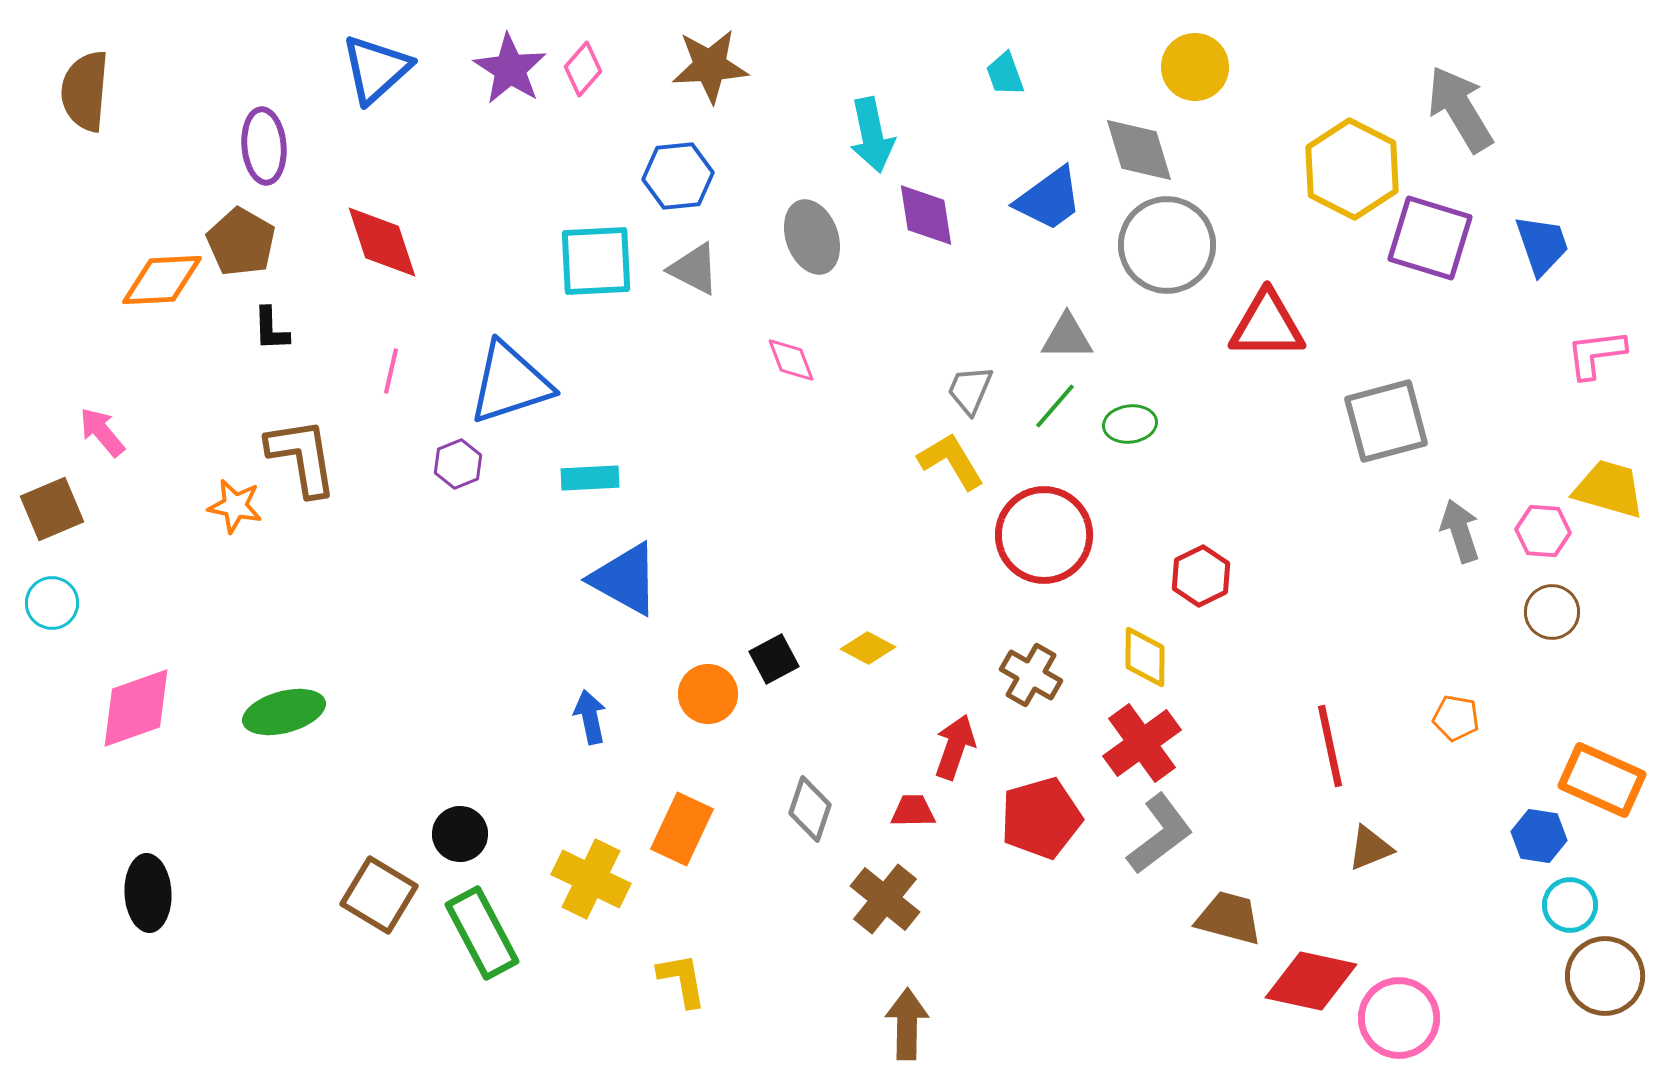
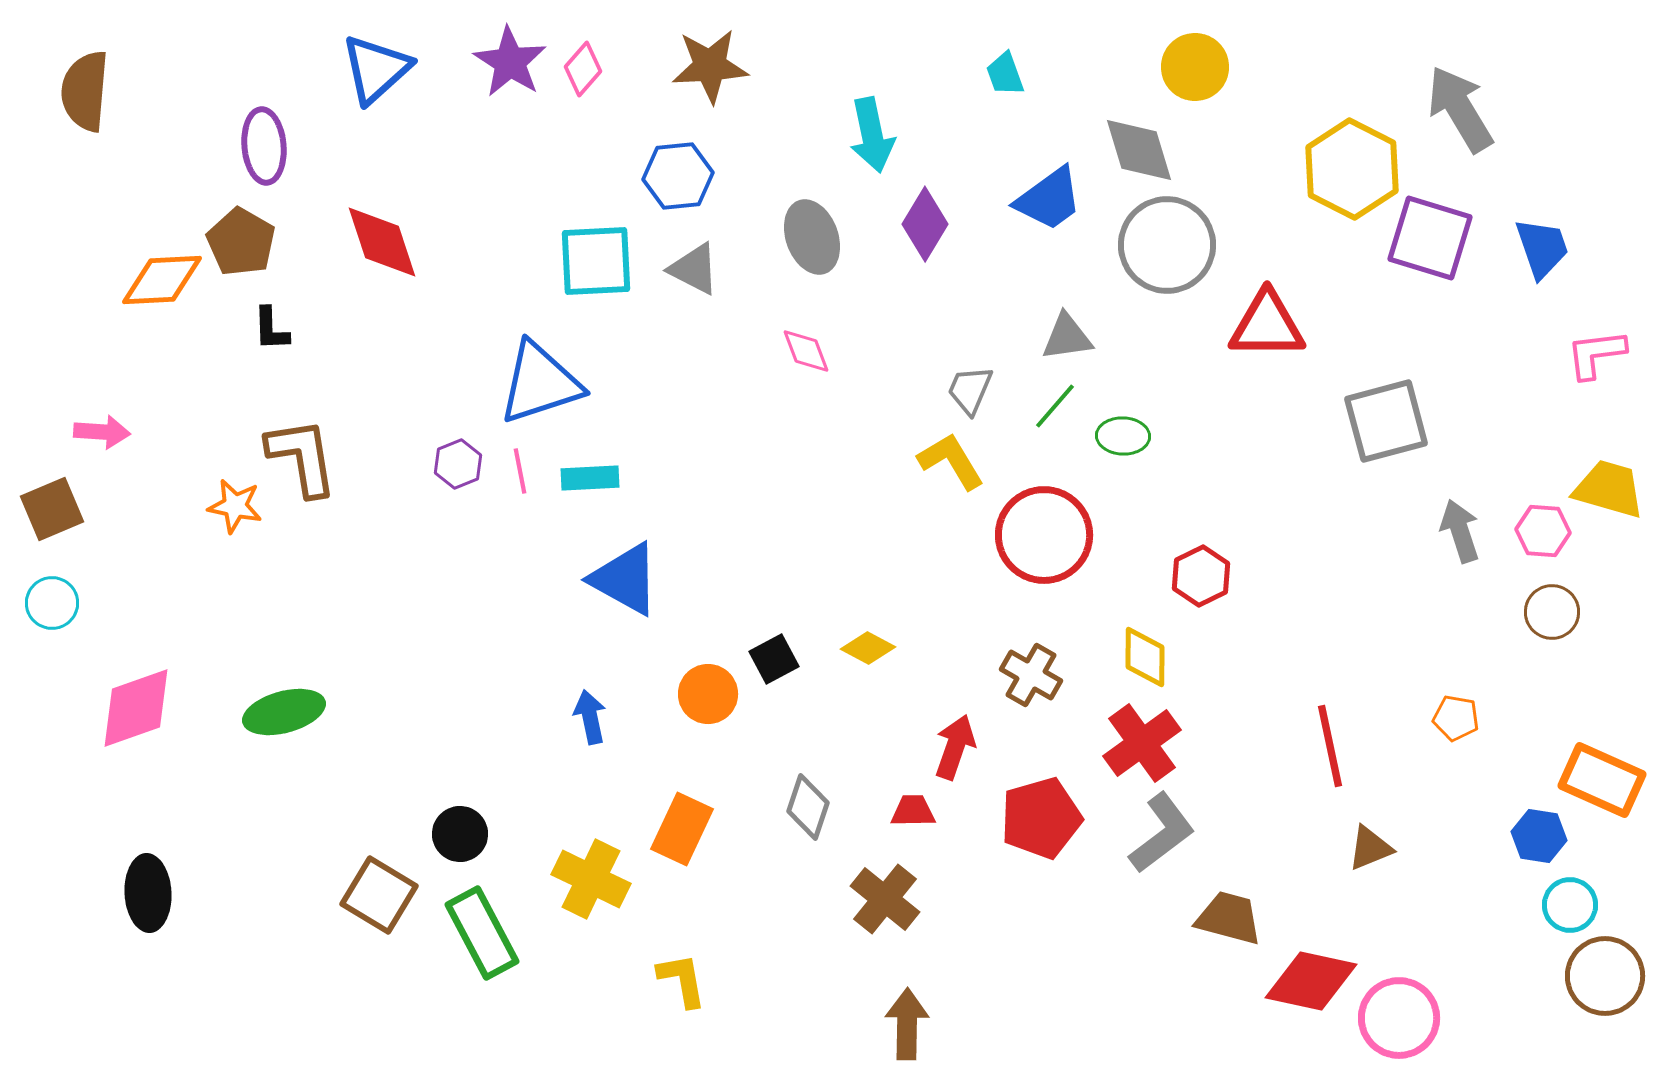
purple star at (510, 69): moved 7 px up
purple diamond at (926, 215): moved 1 px left, 9 px down; rotated 40 degrees clockwise
blue trapezoid at (1542, 245): moved 3 px down
gray triangle at (1067, 337): rotated 8 degrees counterclockwise
pink diamond at (791, 360): moved 15 px right, 9 px up
pink line at (391, 371): moved 129 px right, 100 px down; rotated 24 degrees counterclockwise
blue triangle at (510, 383): moved 30 px right
green ellipse at (1130, 424): moved 7 px left, 12 px down; rotated 9 degrees clockwise
pink arrow at (102, 432): rotated 134 degrees clockwise
gray diamond at (810, 809): moved 2 px left, 2 px up
gray L-shape at (1160, 834): moved 2 px right, 1 px up
